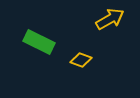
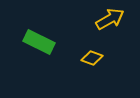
yellow diamond: moved 11 px right, 2 px up
